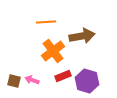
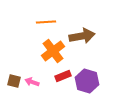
pink arrow: moved 2 px down
